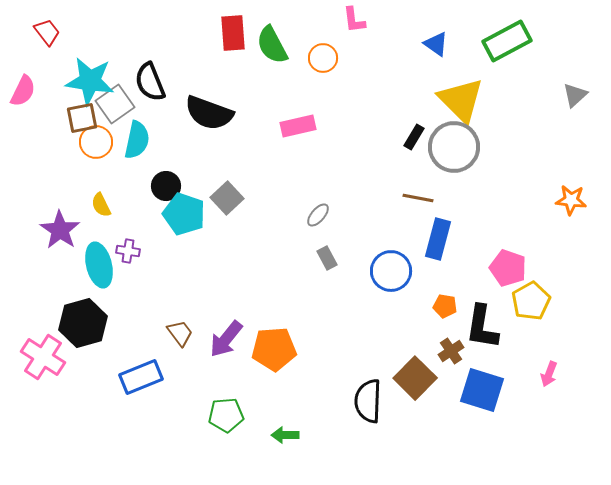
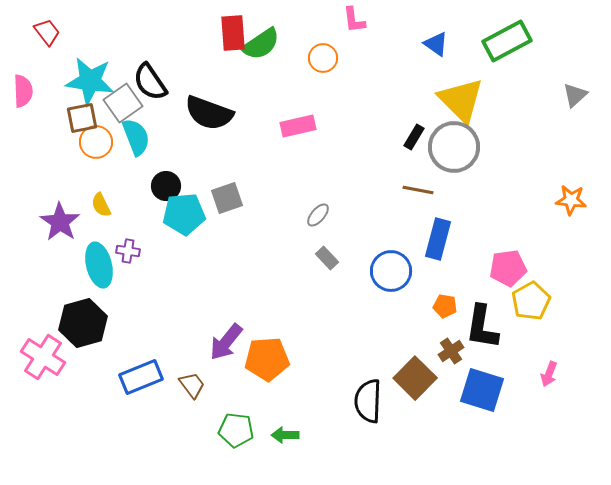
green semicircle at (272, 45): moved 11 px left, 1 px up; rotated 96 degrees counterclockwise
black semicircle at (150, 82): rotated 12 degrees counterclockwise
pink semicircle at (23, 91): rotated 28 degrees counterclockwise
gray square at (115, 104): moved 8 px right, 1 px up
cyan semicircle at (137, 140): moved 1 px left, 3 px up; rotated 33 degrees counterclockwise
gray square at (227, 198): rotated 24 degrees clockwise
brown line at (418, 198): moved 8 px up
cyan pentagon at (184, 214): rotated 24 degrees counterclockwise
purple star at (60, 230): moved 8 px up
gray rectangle at (327, 258): rotated 15 degrees counterclockwise
pink pentagon at (508, 268): rotated 27 degrees counterclockwise
brown trapezoid at (180, 333): moved 12 px right, 52 px down
purple arrow at (226, 339): moved 3 px down
orange pentagon at (274, 349): moved 7 px left, 10 px down
green pentagon at (226, 415): moved 10 px right, 15 px down; rotated 12 degrees clockwise
